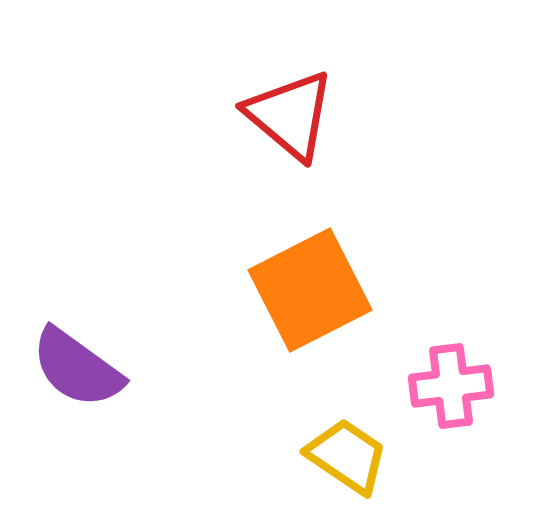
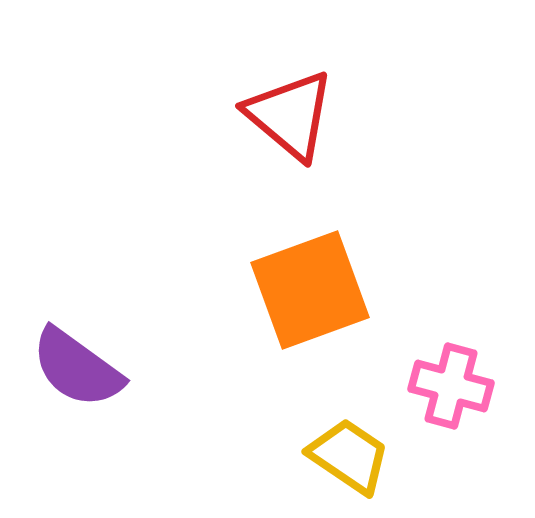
orange square: rotated 7 degrees clockwise
pink cross: rotated 22 degrees clockwise
yellow trapezoid: moved 2 px right
